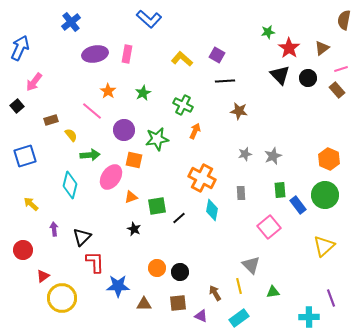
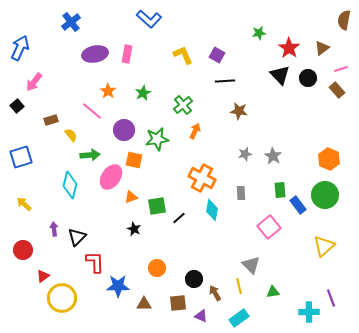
green star at (268, 32): moved 9 px left, 1 px down
yellow L-shape at (182, 59): moved 1 px right, 4 px up; rotated 25 degrees clockwise
green cross at (183, 105): rotated 24 degrees clockwise
blue square at (25, 156): moved 4 px left, 1 px down
gray star at (273, 156): rotated 18 degrees counterclockwise
yellow arrow at (31, 204): moved 7 px left
black triangle at (82, 237): moved 5 px left
black circle at (180, 272): moved 14 px right, 7 px down
cyan cross at (309, 317): moved 5 px up
